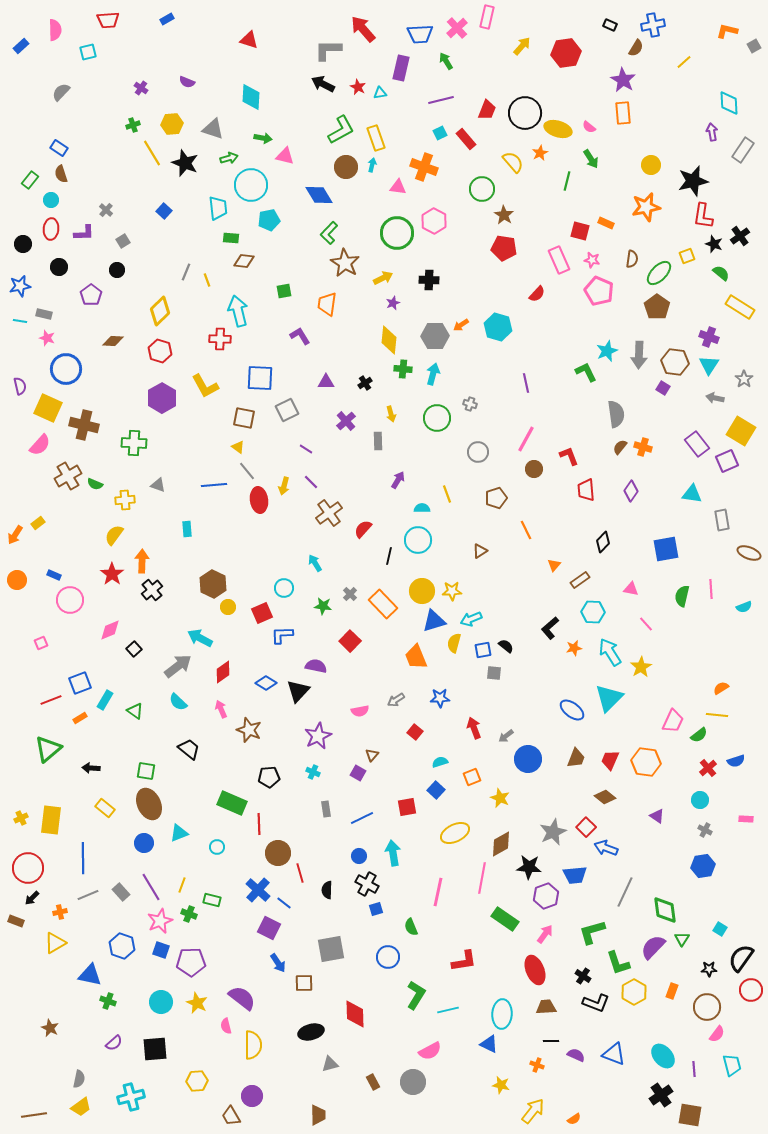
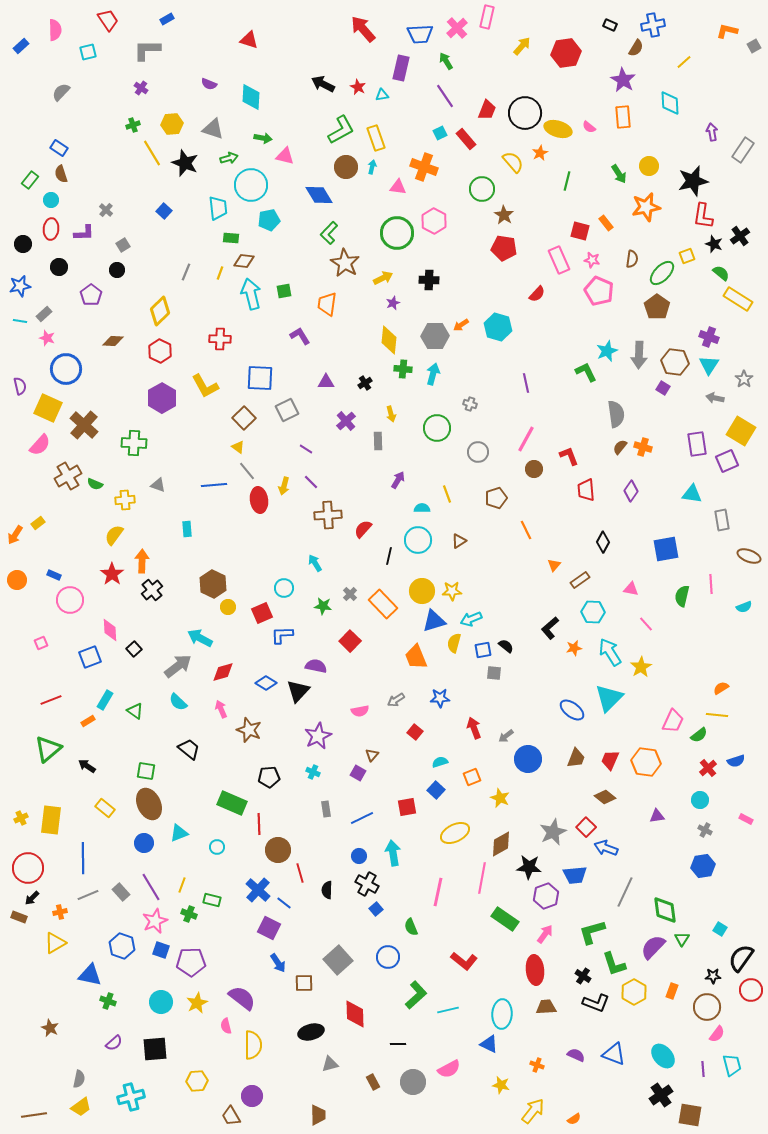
red trapezoid at (108, 20): rotated 120 degrees counterclockwise
gray L-shape at (328, 50): moved 181 px left
purple semicircle at (187, 82): moved 22 px right, 2 px down
cyan triangle at (380, 93): moved 2 px right, 2 px down
purple line at (441, 100): moved 4 px right, 4 px up; rotated 70 degrees clockwise
cyan diamond at (729, 103): moved 59 px left
orange rectangle at (623, 113): moved 4 px down
green arrow at (591, 159): moved 28 px right, 15 px down
cyan arrow at (372, 165): moved 2 px down
yellow circle at (651, 165): moved 2 px left, 1 px down
orange rectangle at (606, 223): rotated 28 degrees clockwise
gray square at (123, 241): moved 4 px down
green ellipse at (659, 273): moved 3 px right
yellow line at (207, 280): moved 13 px right, 7 px up; rotated 40 degrees clockwise
yellow rectangle at (740, 307): moved 2 px left, 8 px up
cyan arrow at (238, 311): moved 13 px right, 17 px up
gray rectangle at (44, 314): rotated 56 degrees counterclockwise
red hexagon at (160, 351): rotated 10 degrees clockwise
brown square at (244, 418): rotated 35 degrees clockwise
green circle at (437, 418): moved 10 px down
brown cross at (84, 425): rotated 28 degrees clockwise
purple rectangle at (697, 444): rotated 30 degrees clockwise
brown cross at (329, 513): moved 1 px left, 2 px down; rotated 32 degrees clockwise
black diamond at (603, 542): rotated 15 degrees counterclockwise
brown triangle at (480, 551): moved 21 px left, 10 px up
brown ellipse at (749, 553): moved 3 px down
pink line at (711, 589): moved 5 px up
pink diamond at (110, 630): rotated 70 degrees counterclockwise
red diamond at (223, 672): rotated 20 degrees clockwise
blue square at (80, 683): moved 10 px right, 26 px up
orange rectangle at (80, 718): moved 8 px right, 3 px down
black arrow at (91, 768): moved 4 px left, 2 px up; rotated 30 degrees clockwise
purple triangle at (657, 816): rotated 42 degrees counterclockwise
pink rectangle at (746, 819): rotated 24 degrees clockwise
brown circle at (278, 853): moved 3 px up
blue square at (376, 909): rotated 24 degrees counterclockwise
brown rectangle at (16, 921): moved 3 px right, 4 px up
pink star at (160, 921): moved 5 px left
gray square at (331, 949): moved 7 px right, 11 px down; rotated 32 degrees counterclockwise
red L-shape at (464, 961): rotated 48 degrees clockwise
green L-shape at (618, 963): moved 4 px left, 1 px down
black star at (709, 969): moved 4 px right, 7 px down
red ellipse at (535, 970): rotated 16 degrees clockwise
green L-shape at (416, 995): rotated 16 degrees clockwise
yellow star at (197, 1003): rotated 20 degrees clockwise
black line at (551, 1041): moved 153 px left, 3 px down
pink semicircle at (430, 1051): moved 19 px right, 18 px down
purple line at (694, 1069): moved 9 px right
